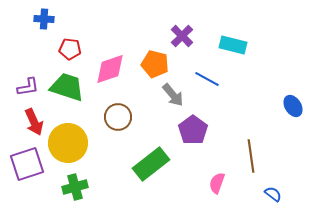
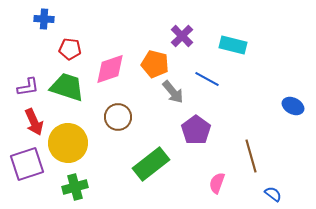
gray arrow: moved 3 px up
blue ellipse: rotated 30 degrees counterclockwise
purple pentagon: moved 3 px right
brown line: rotated 8 degrees counterclockwise
